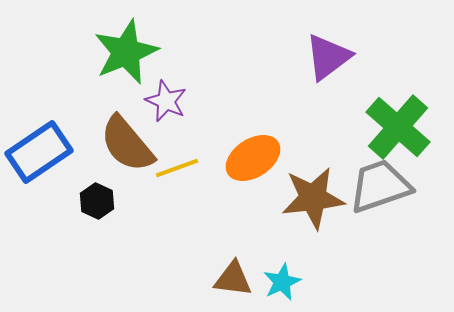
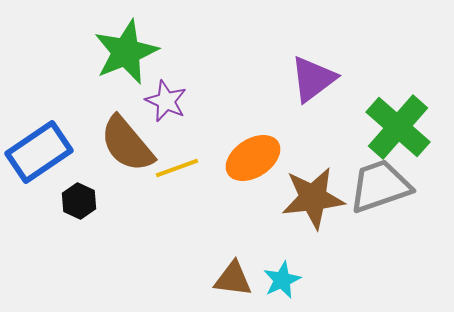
purple triangle: moved 15 px left, 22 px down
black hexagon: moved 18 px left
cyan star: moved 2 px up
